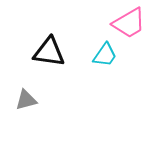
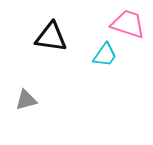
pink trapezoid: moved 1 px left, 1 px down; rotated 132 degrees counterclockwise
black triangle: moved 2 px right, 15 px up
